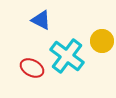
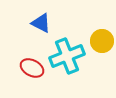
blue triangle: moved 3 px down
cyan cross: rotated 32 degrees clockwise
